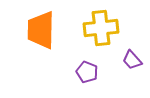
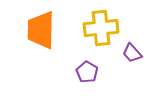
purple trapezoid: moved 7 px up
purple pentagon: rotated 10 degrees clockwise
